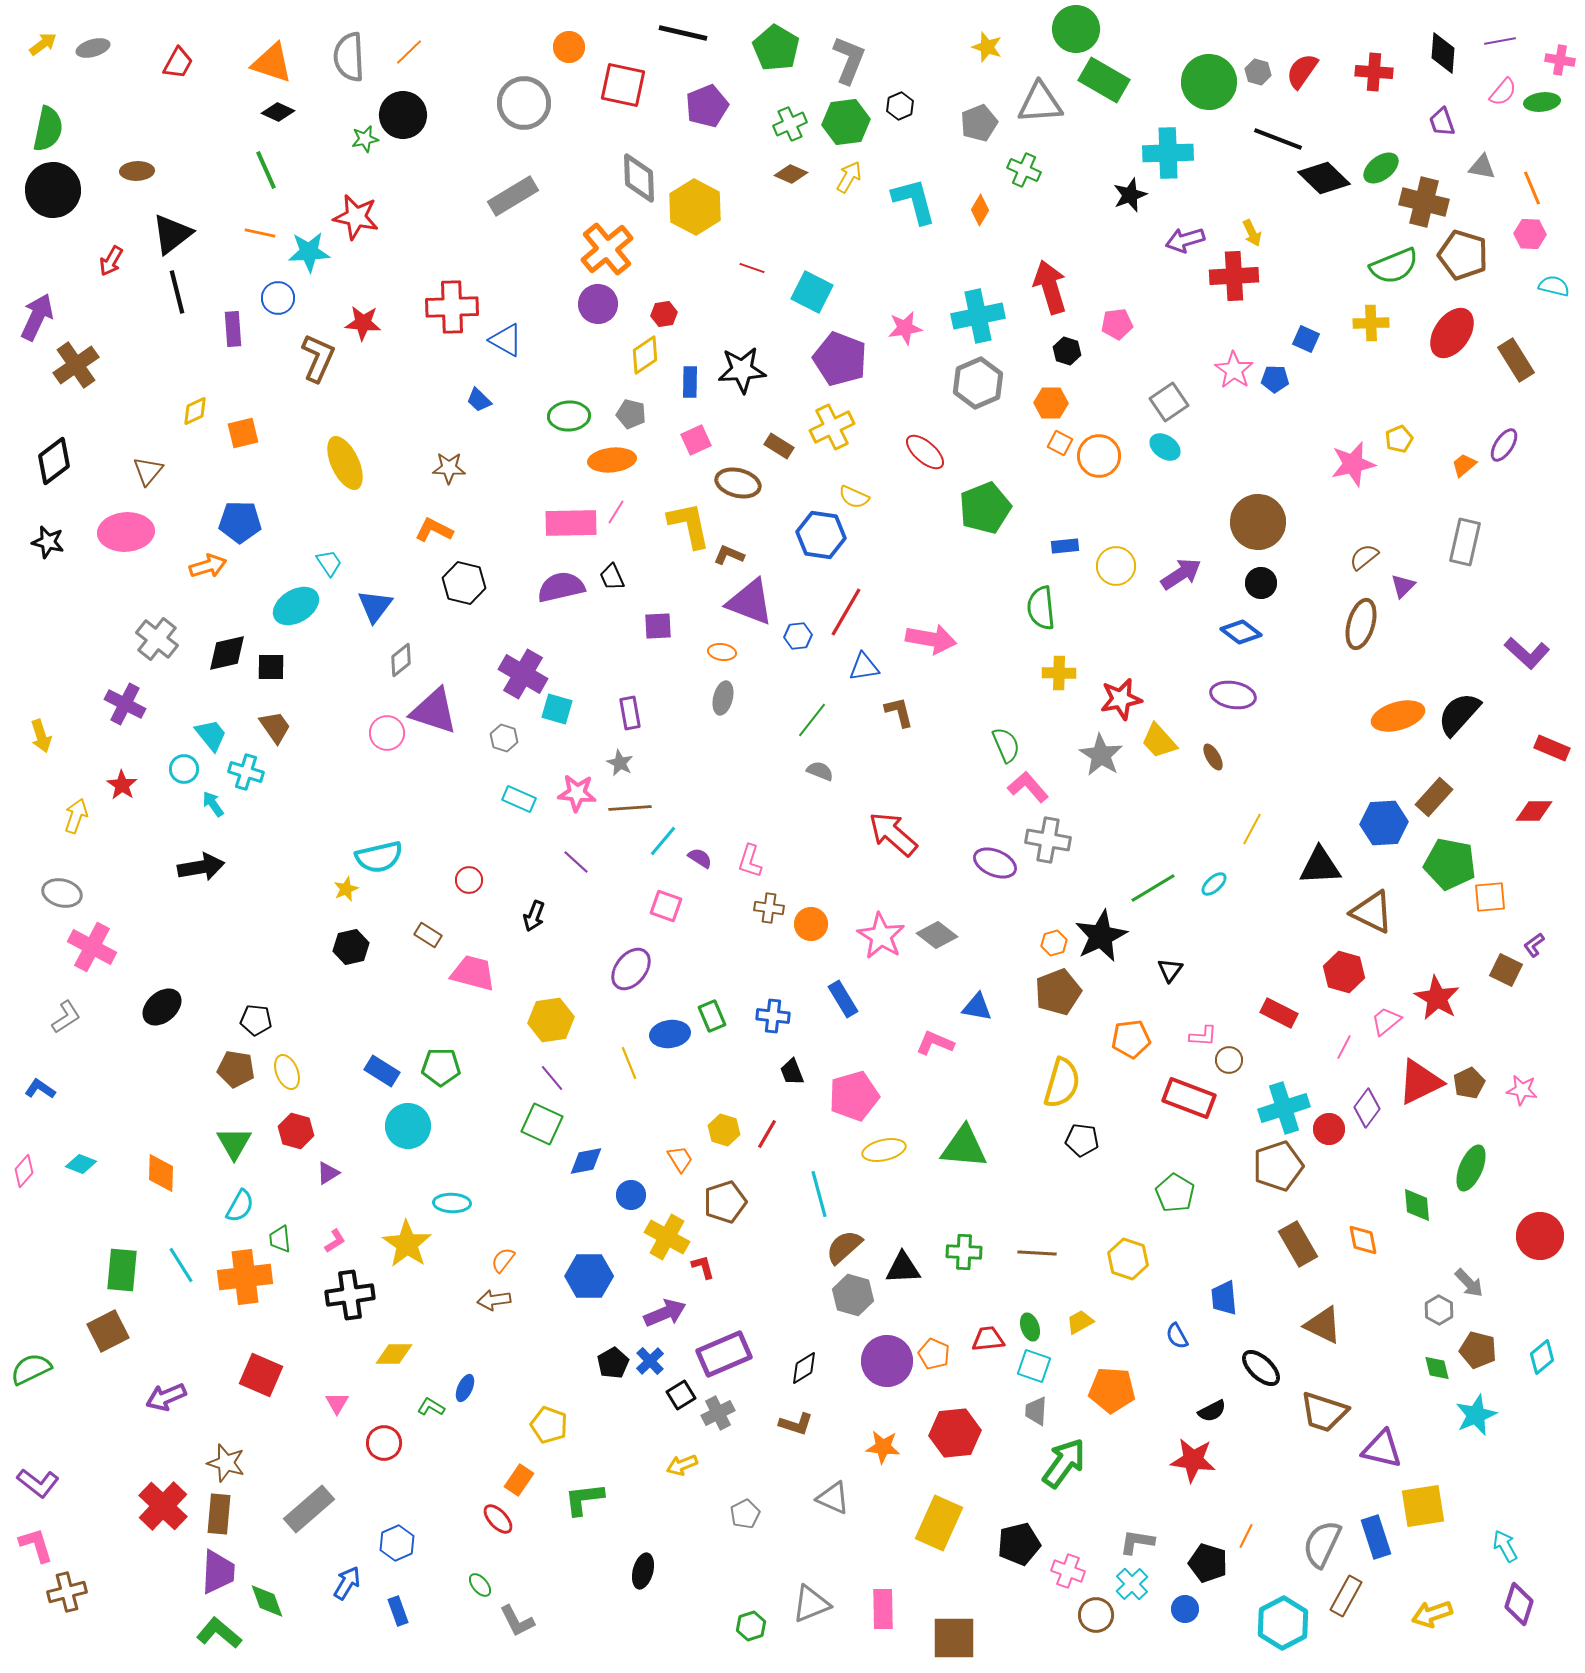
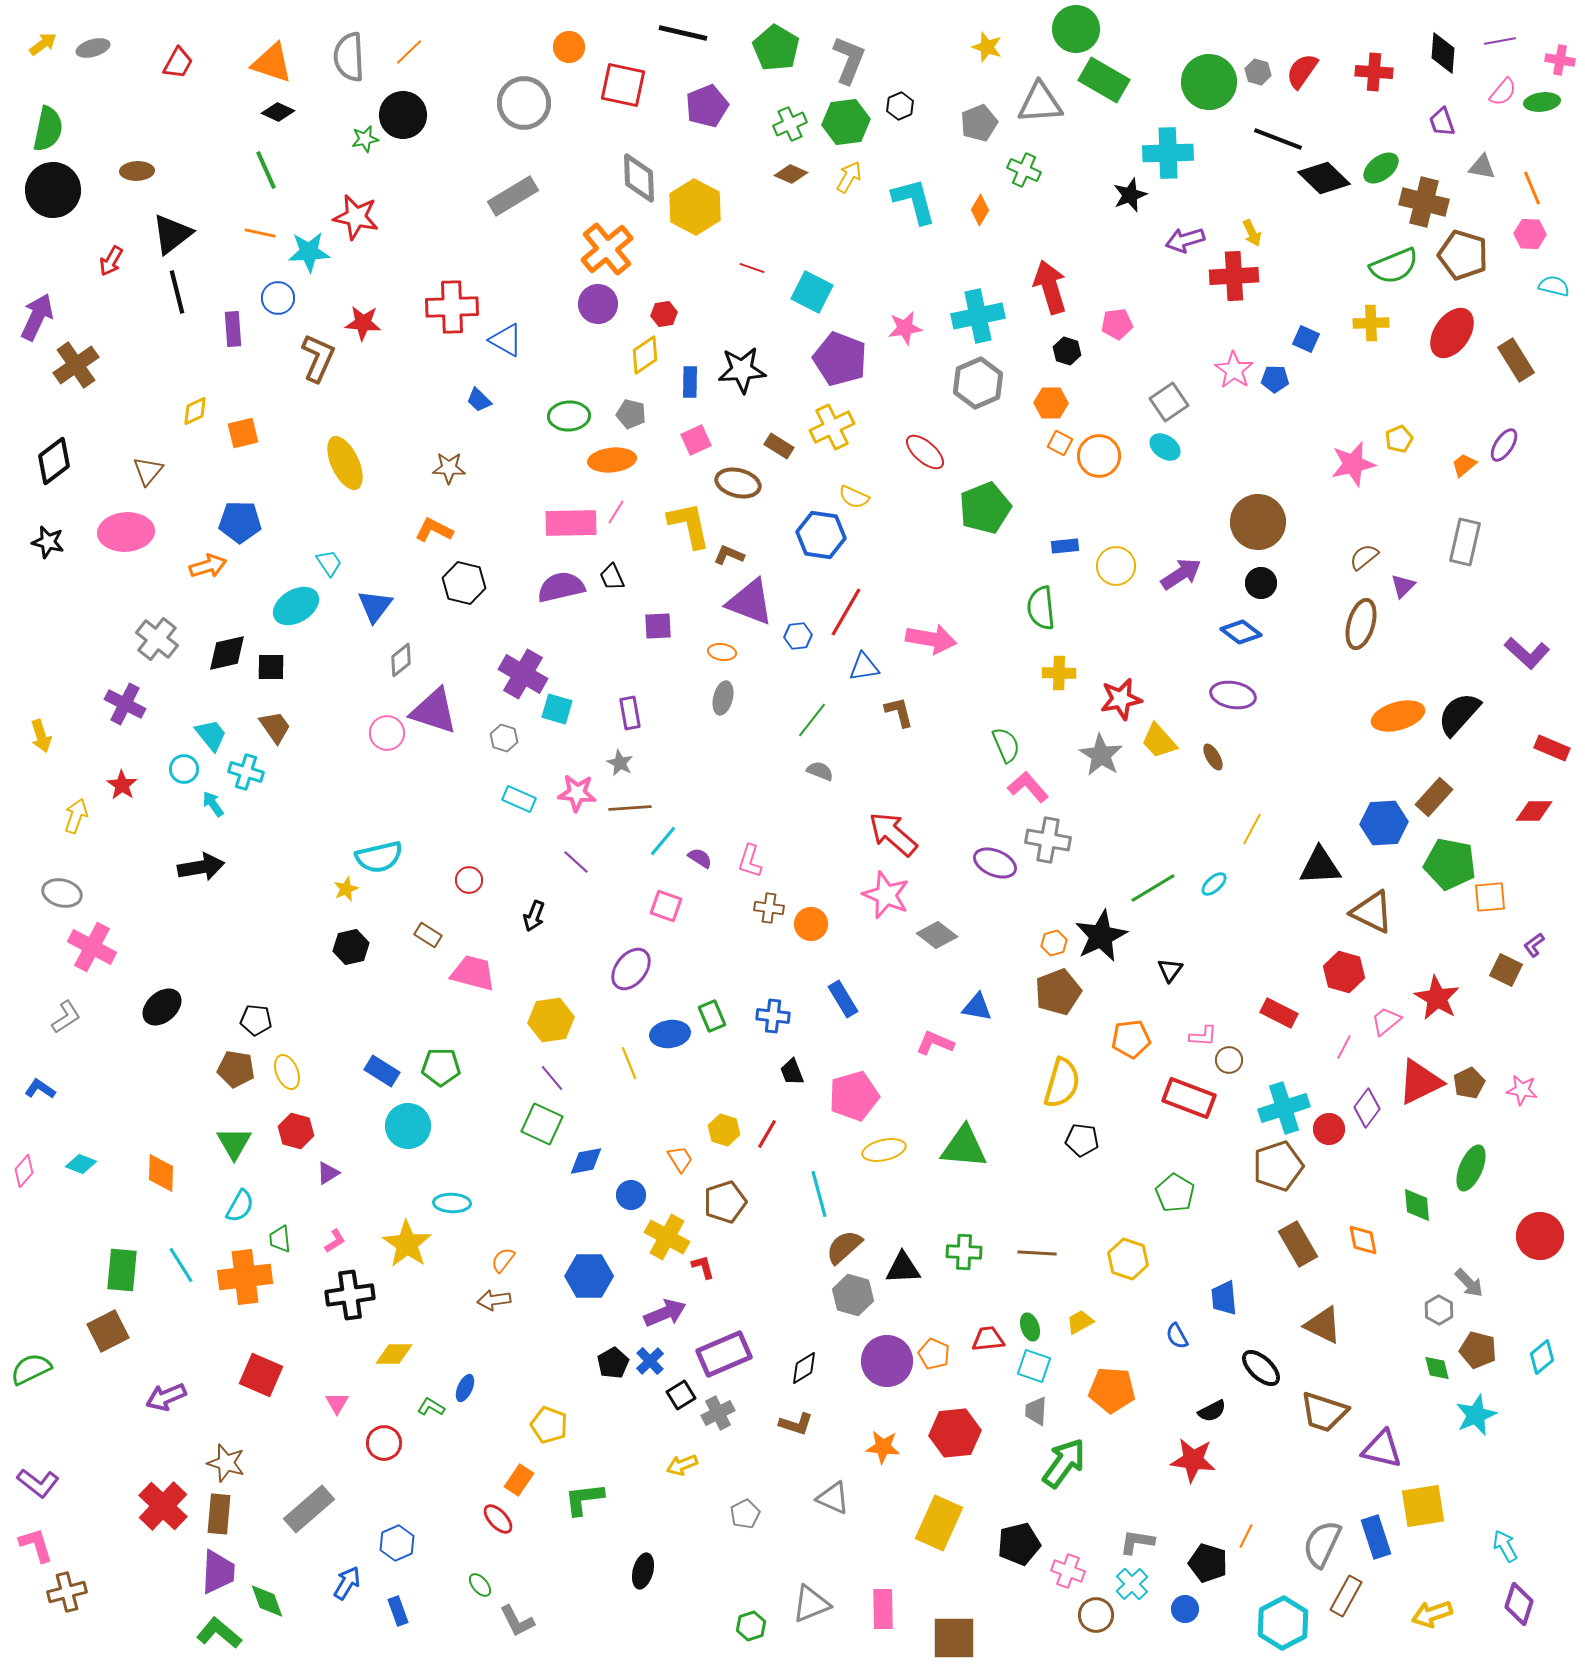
pink star at (881, 936): moved 5 px right, 41 px up; rotated 9 degrees counterclockwise
